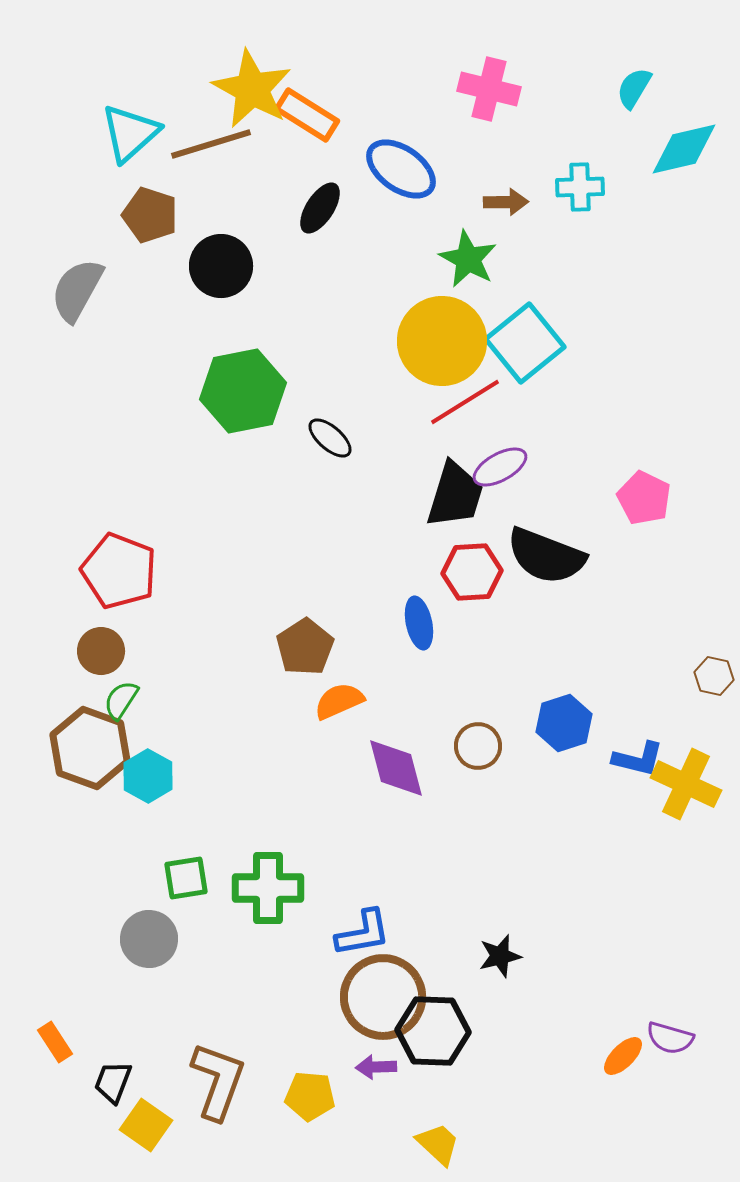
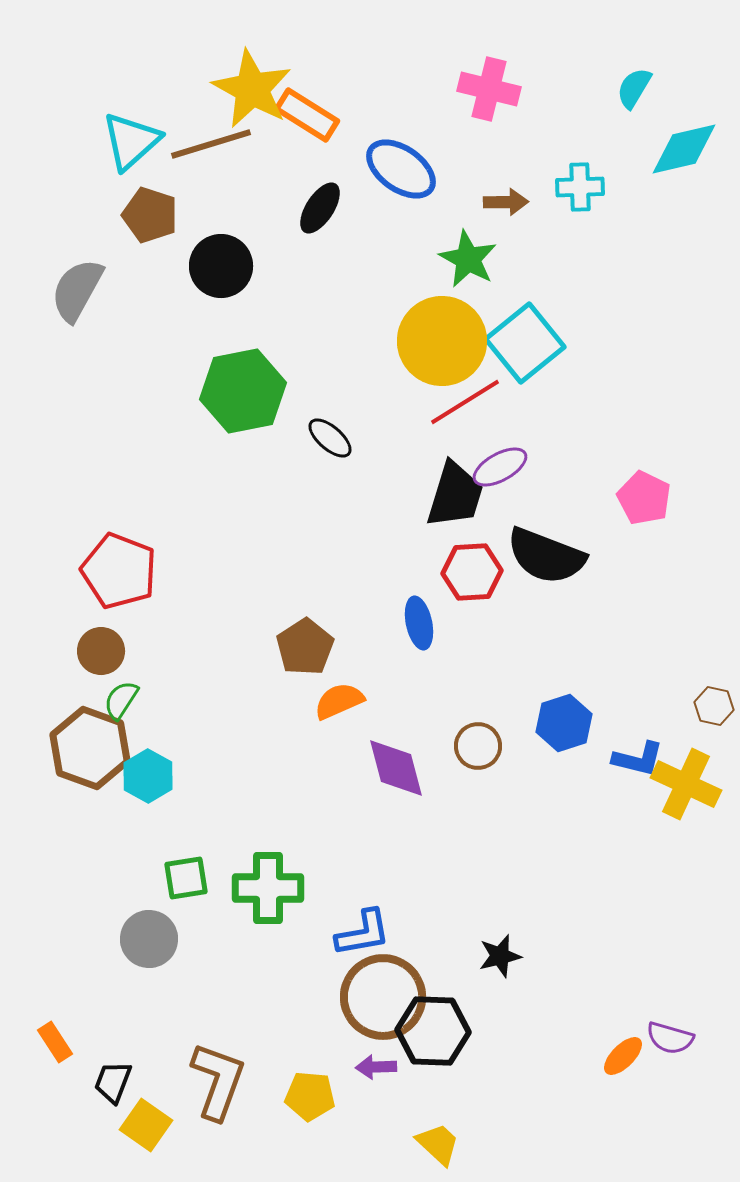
cyan triangle at (130, 133): moved 1 px right, 8 px down
brown hexagon at (714, 676): moved 30 px down
